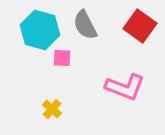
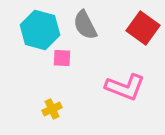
red square: moved 3 px right, 2 px down
yellow cross: rotated 24 degrees clockwise
